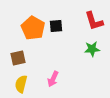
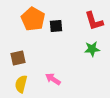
orange pentagon: moved 9 px up
pink arrow: rotated 98 degrees clockwise
